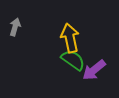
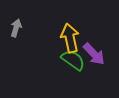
gray arrow: moved 1 px right, 1 px down
purple arrow: moved 16 px up; rotated 95 degrees counterclockwise
